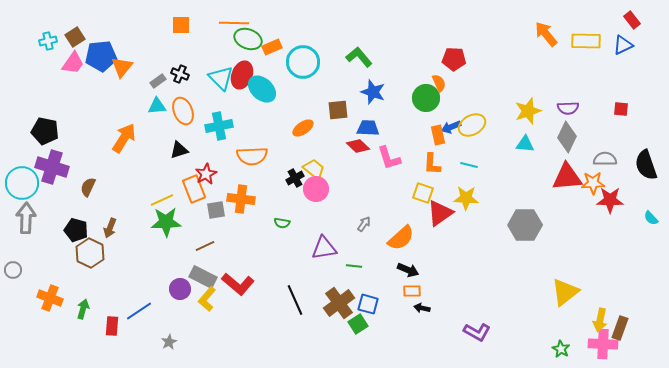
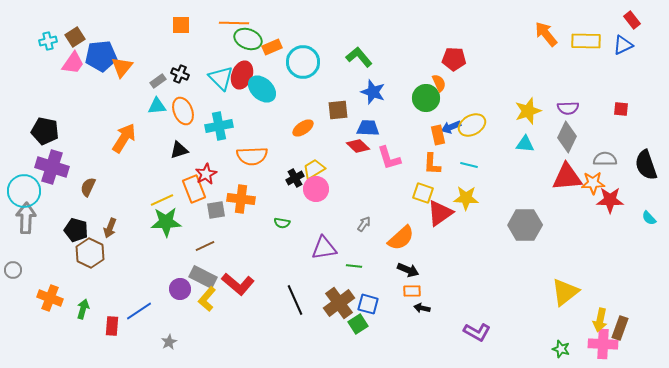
yellow trapezoid at (314, 169): rotated 70 degrees counterclockwise
cyan circle at (22, 183): moved 2 px right, 8 px down
cyan semicircle at (651, 218): moved 2 px left
green star at (561, 349): rotated 12 degrees counterclockwise
